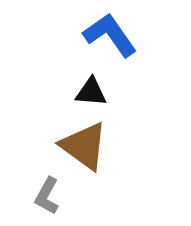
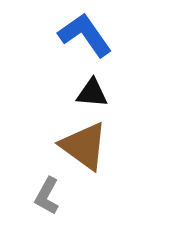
blue L-shape: moved 25 px left
black triangle: moved 1 px right, 1 px down
